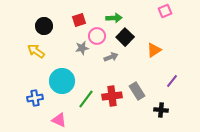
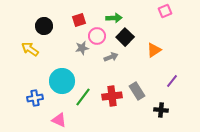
yellow arrow: moved 6 px left, 2 px up
green line: moved 3 px left, 2 px up
